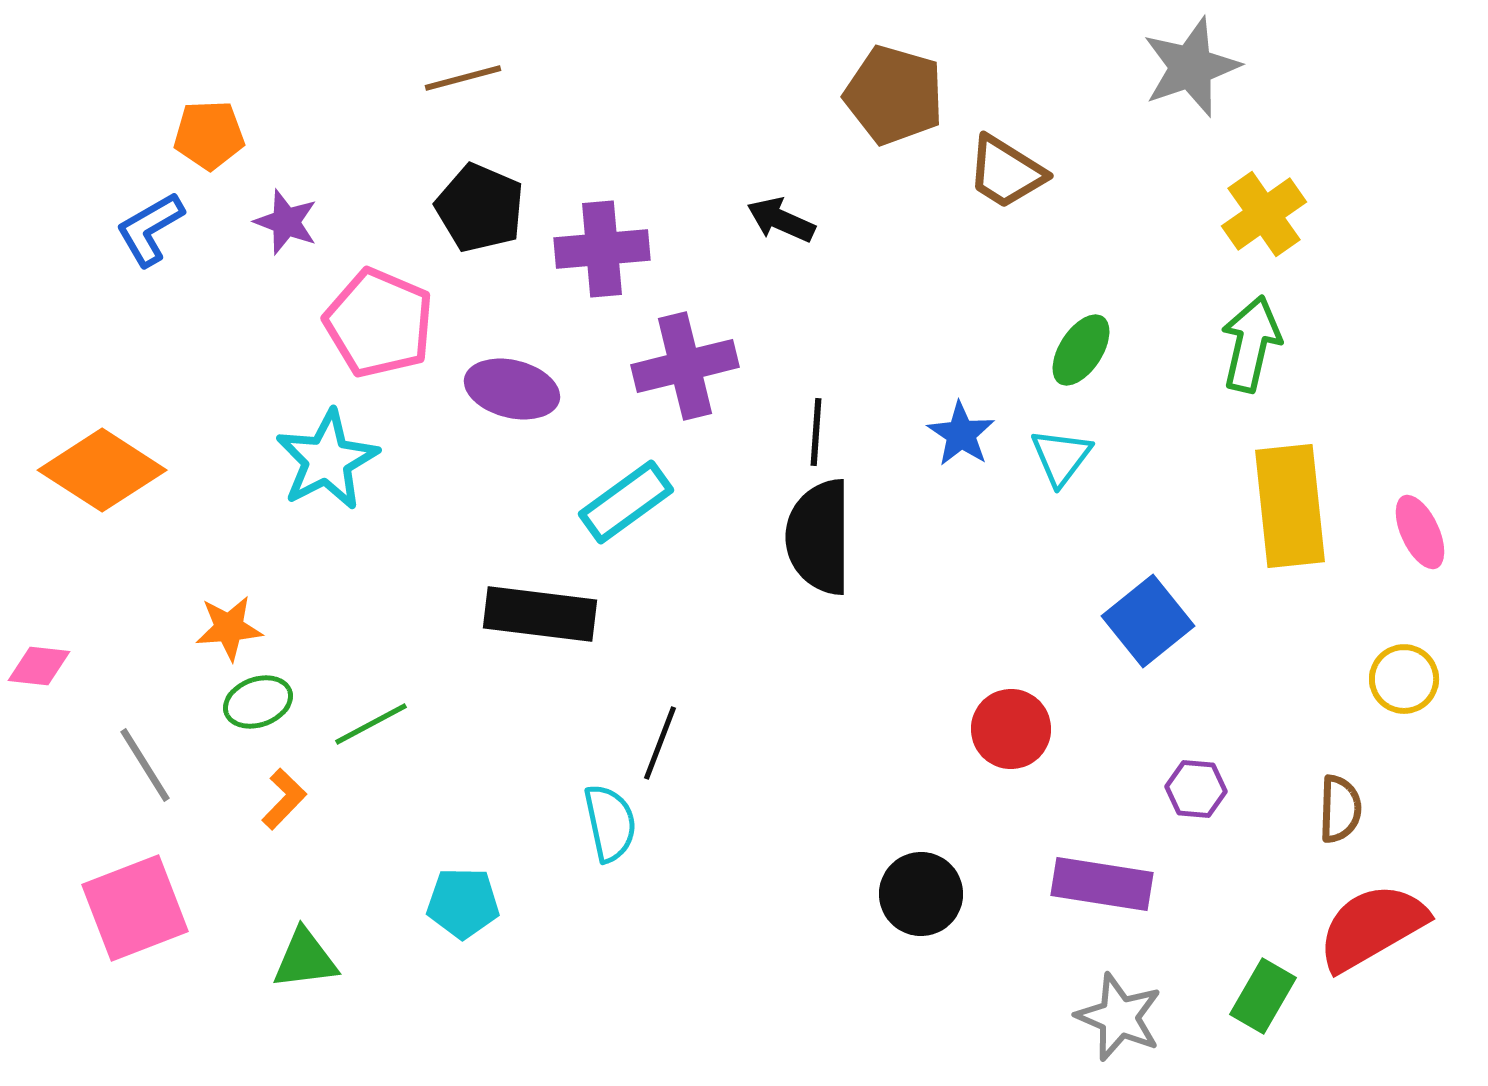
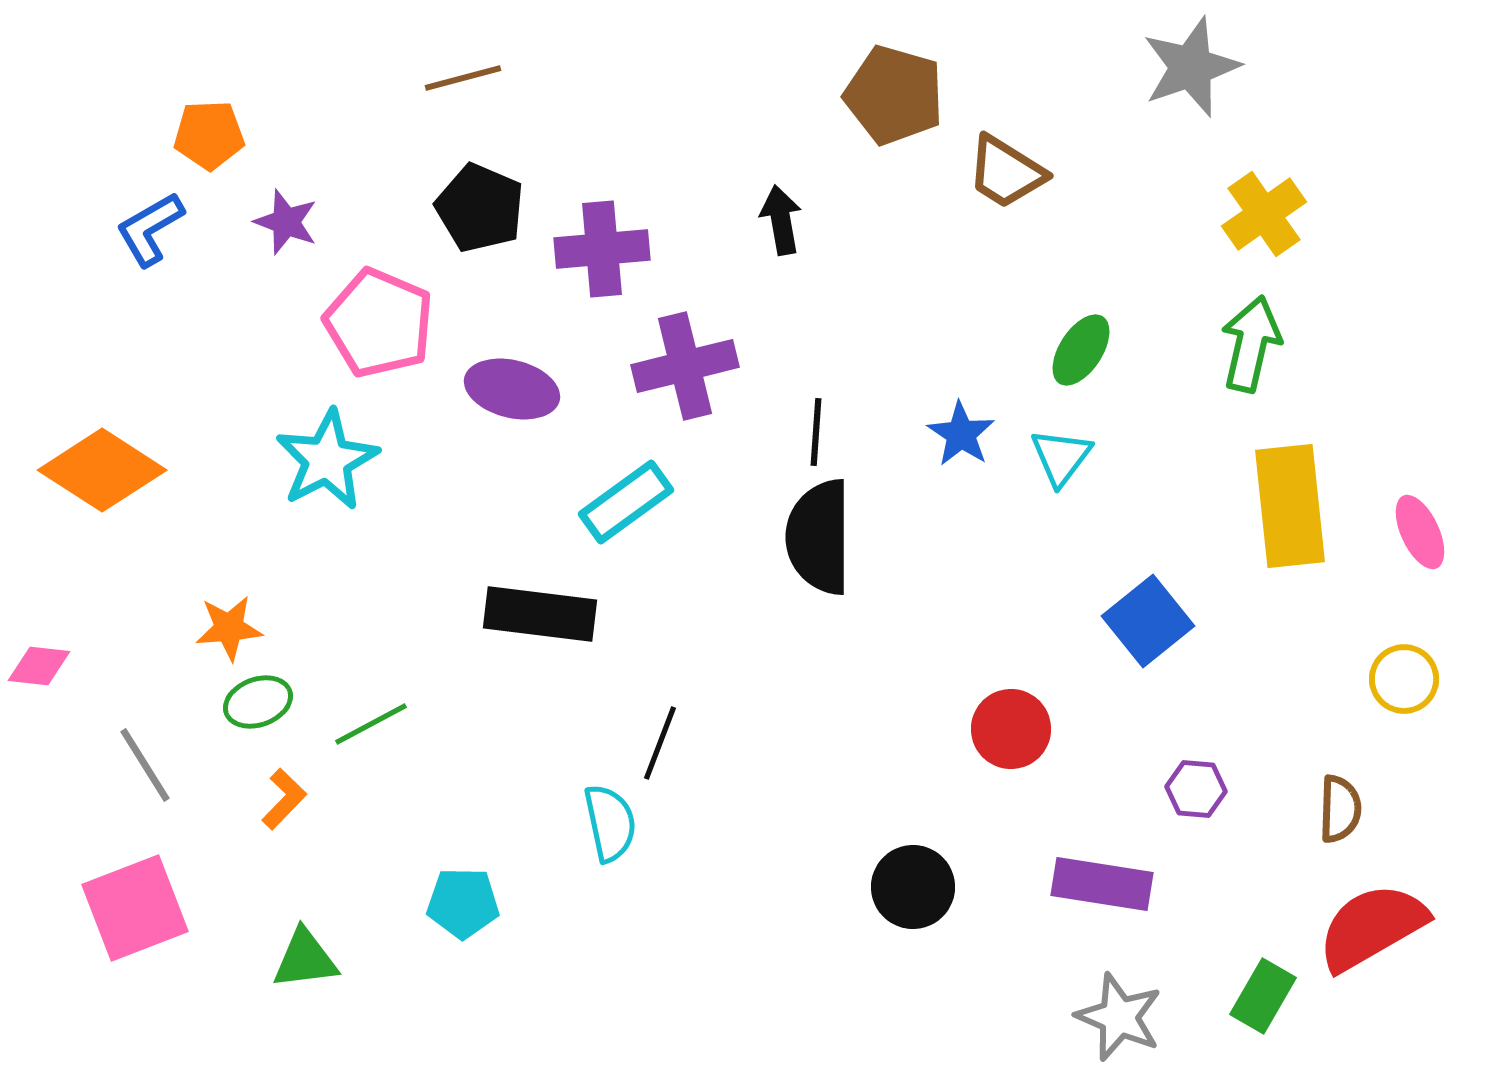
black arrow at (781, 220): rotated 56 degrees clockwise
black circle at (921, 894): moved 8 px left, 7 px up
